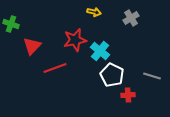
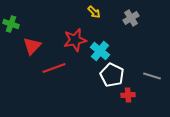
yellow arrow: rotated 32 degrees clockwise
red line: moved 1 px left
